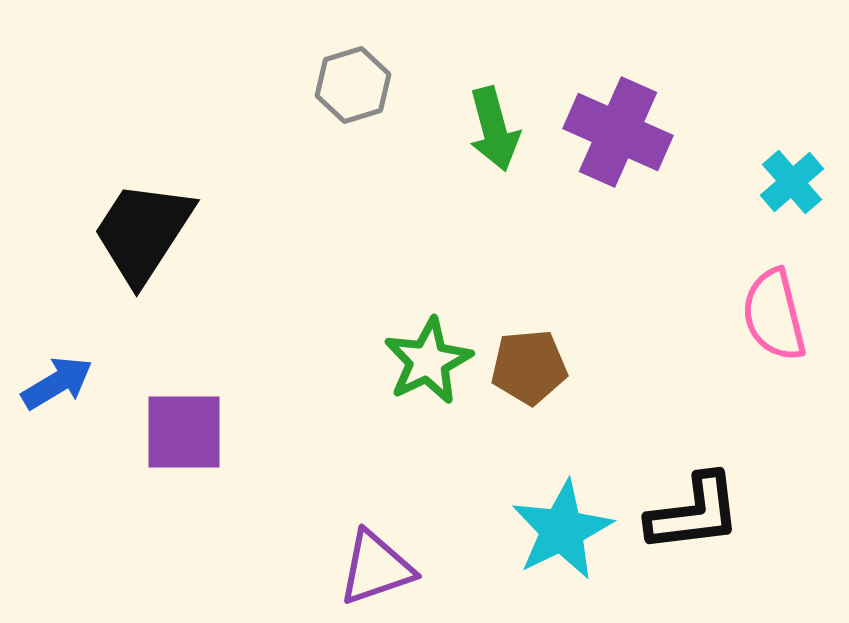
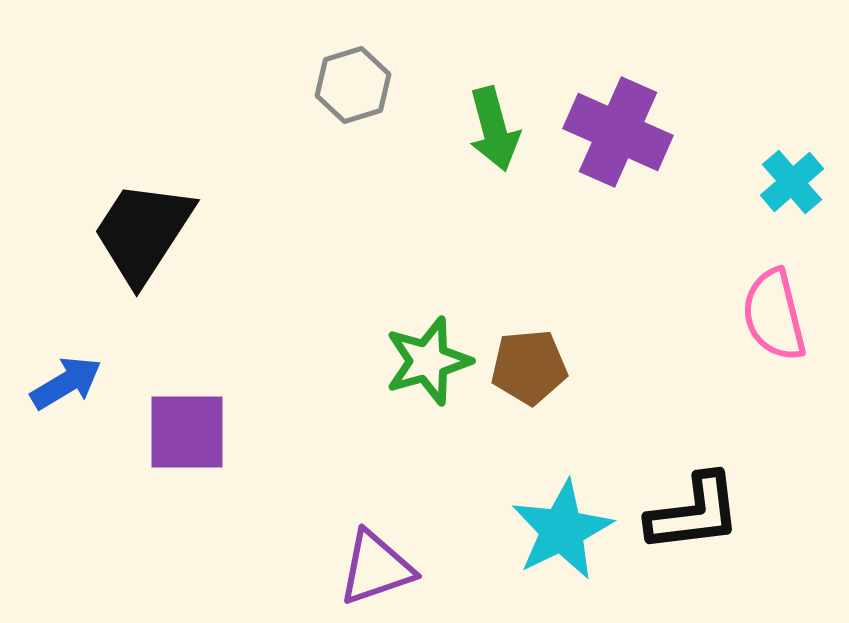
green star: rotated 10 degrees clockwise
blue arrow: moved 9 px right
purple square: moved 3 px right
